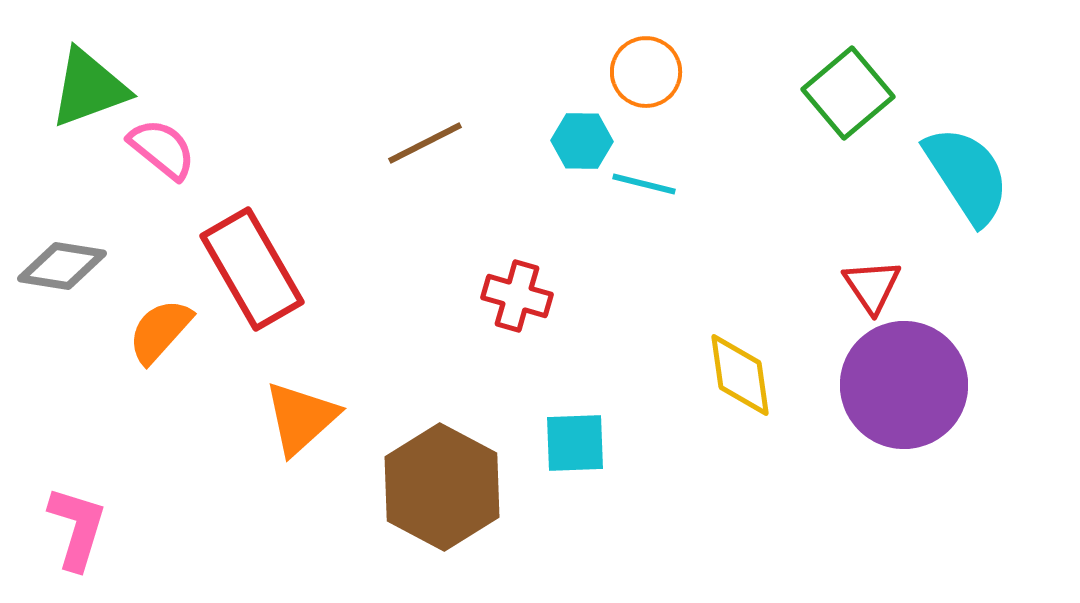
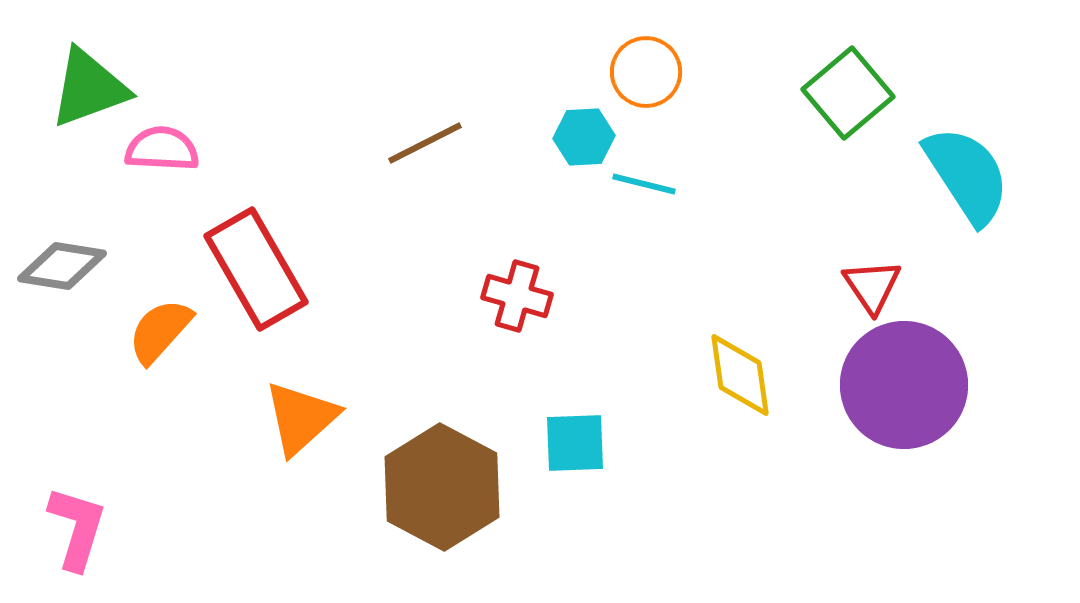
cyan hexagon: moved 2 px right, 4 px up; rotated 4 degrees counterclockwise
pink semicircle: rotated 36 degrees counterclockwise
red rectangle: moved 4 px right
